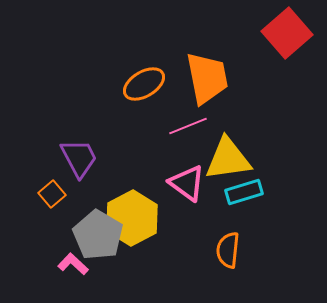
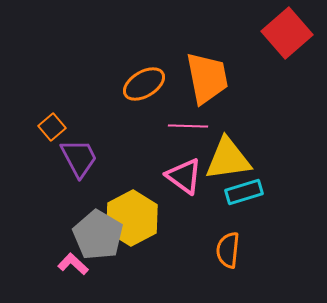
pink line: rotated 24 degrees clockwise
pink triangle: moved 3 px left, 7 px up
orange square: moved 67 px up
